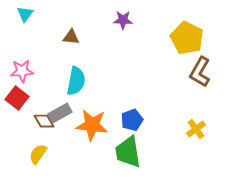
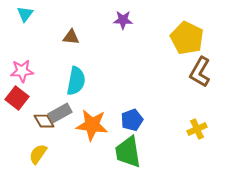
yellow cross: moved 1 px right; rotated 12 degrees clockwise
